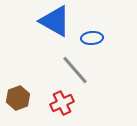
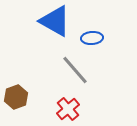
brown hexagon: moved 2 px left, 1 px up
red cross: moved 6 px right, 6 px down; rotated 15 degrees counterclockwise
